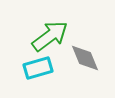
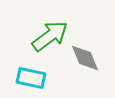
cyan rectangle: moved 7 px left, 10 px down; rotated 28 degrees clockwise
